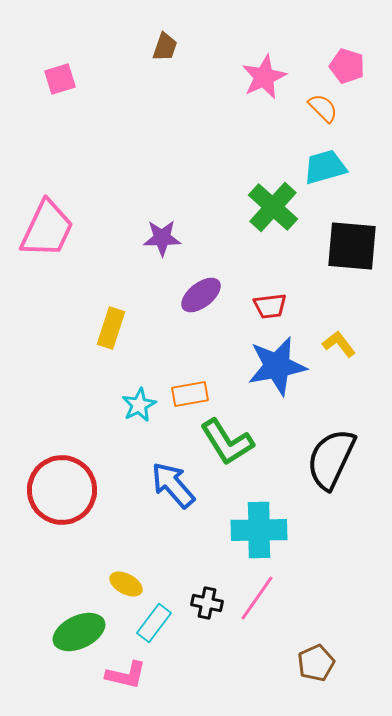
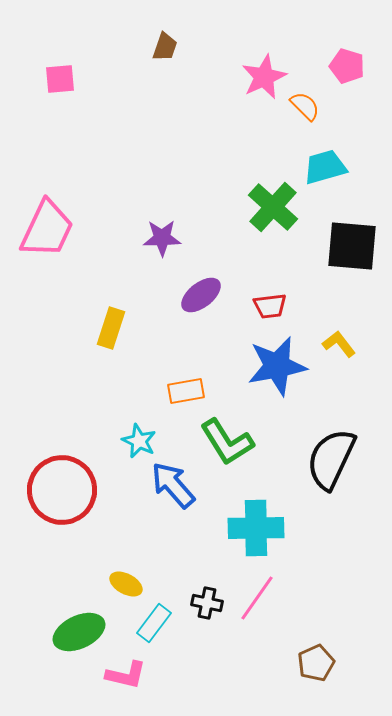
pink square: rotated 12 degrees clockwise
orange semicircle: moved 18 px left, 2 px up
orange rectangle: moved 4 px left, 3 px up
cyan star: moved 36 px down; rotated 20 degrees counterclockwise
cyan cross: moved 3 px left, 2 px up
